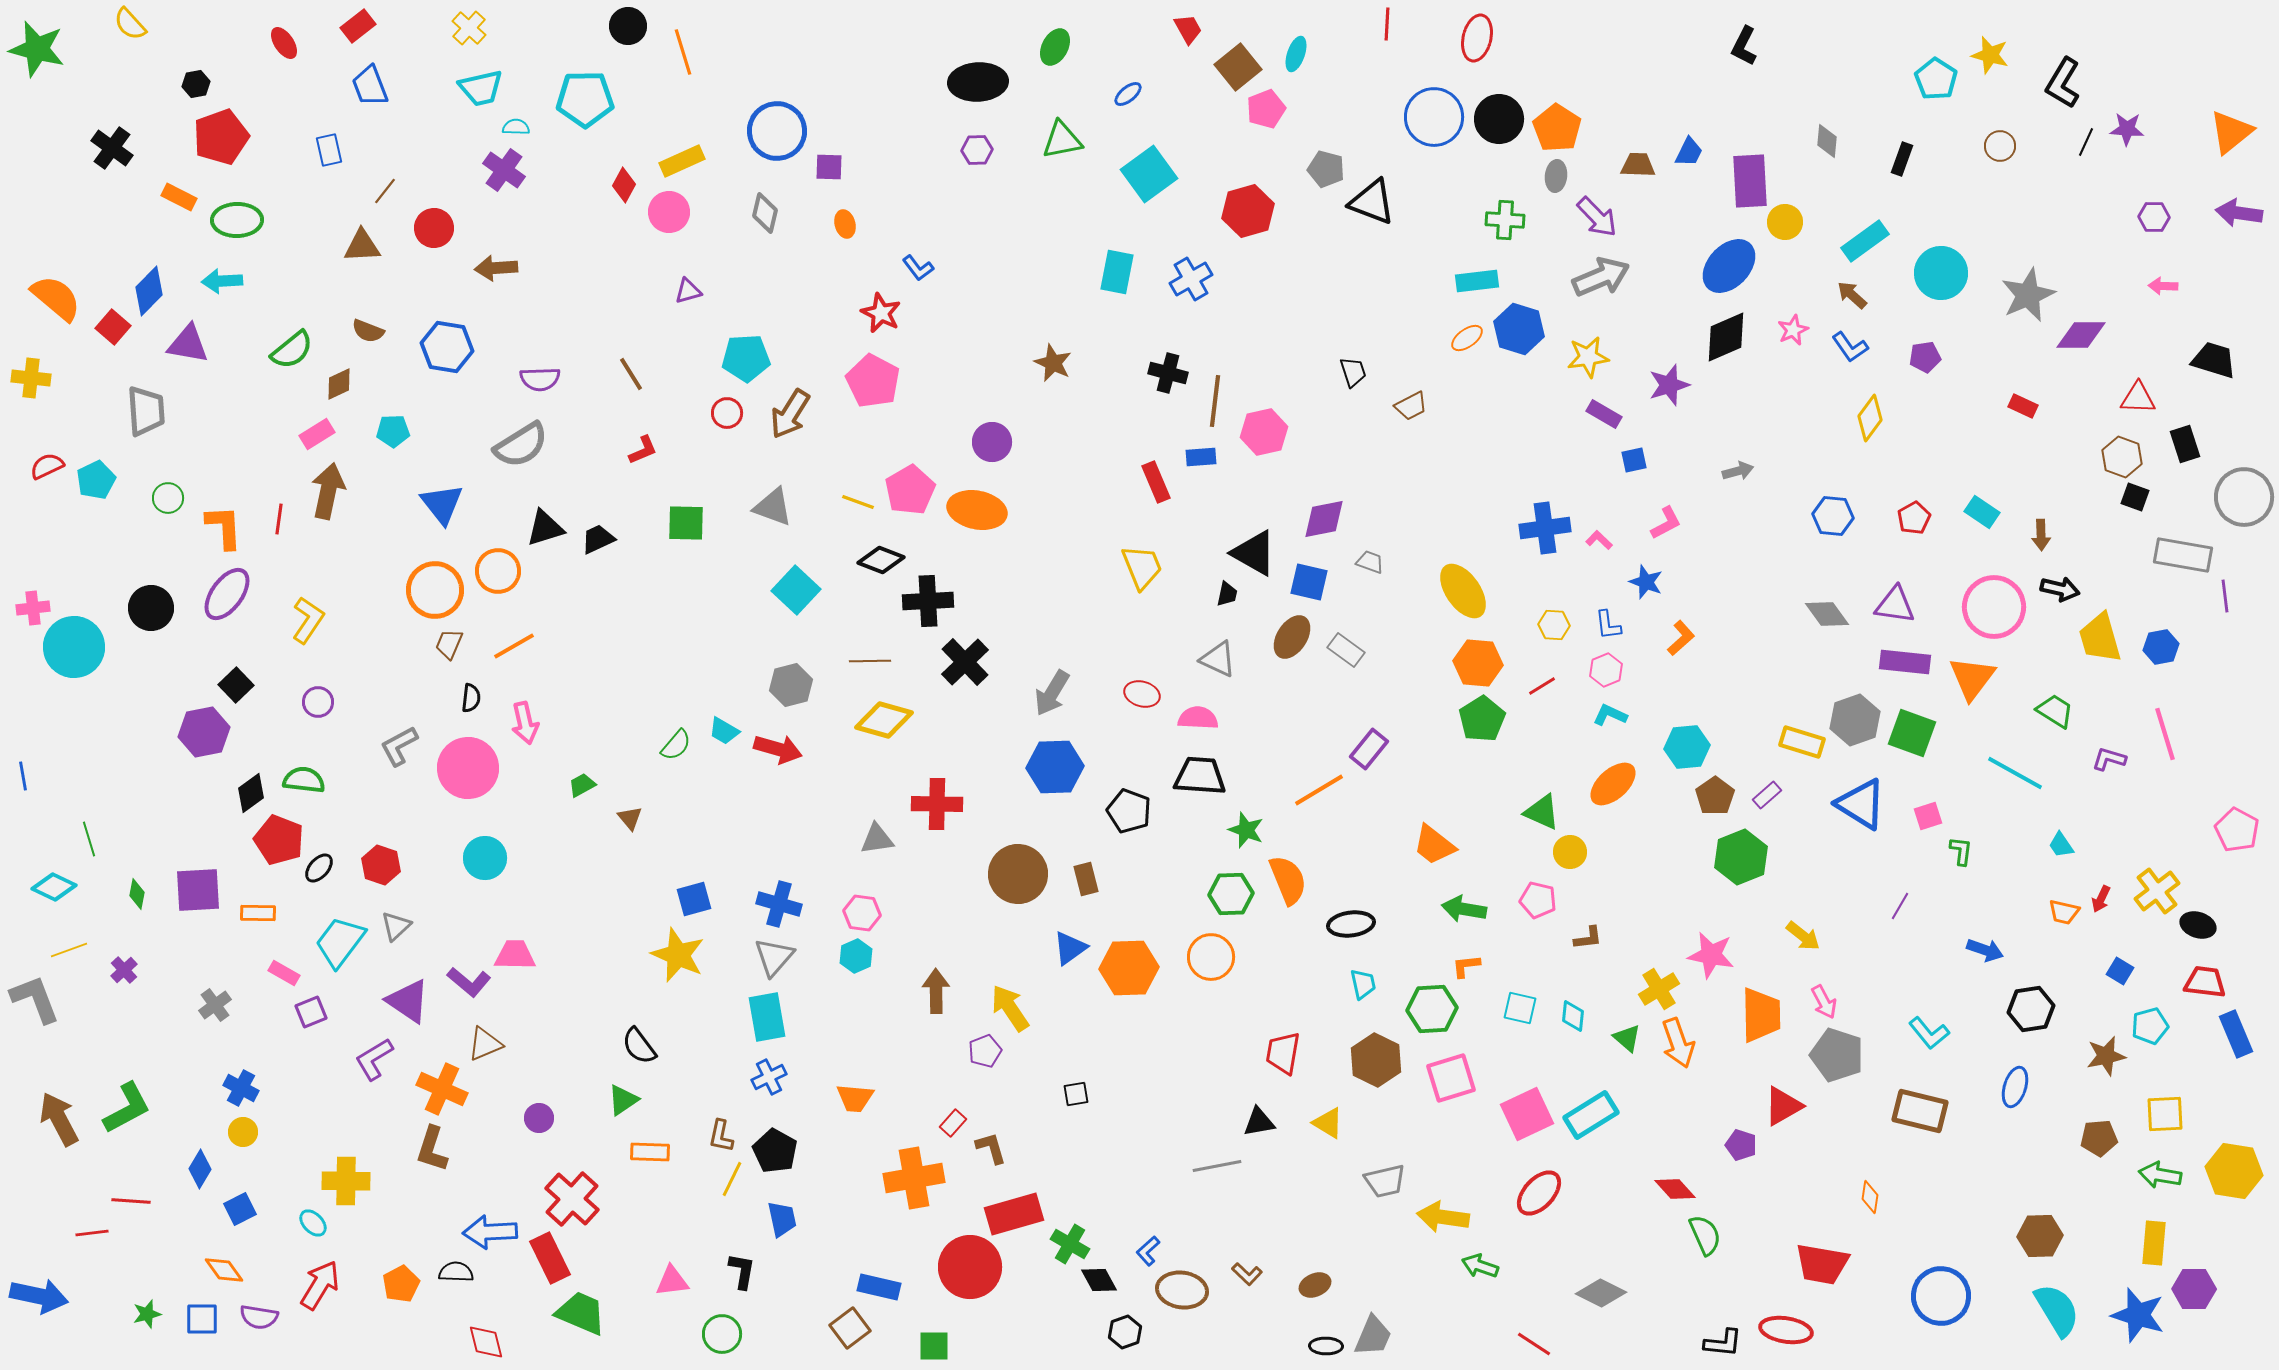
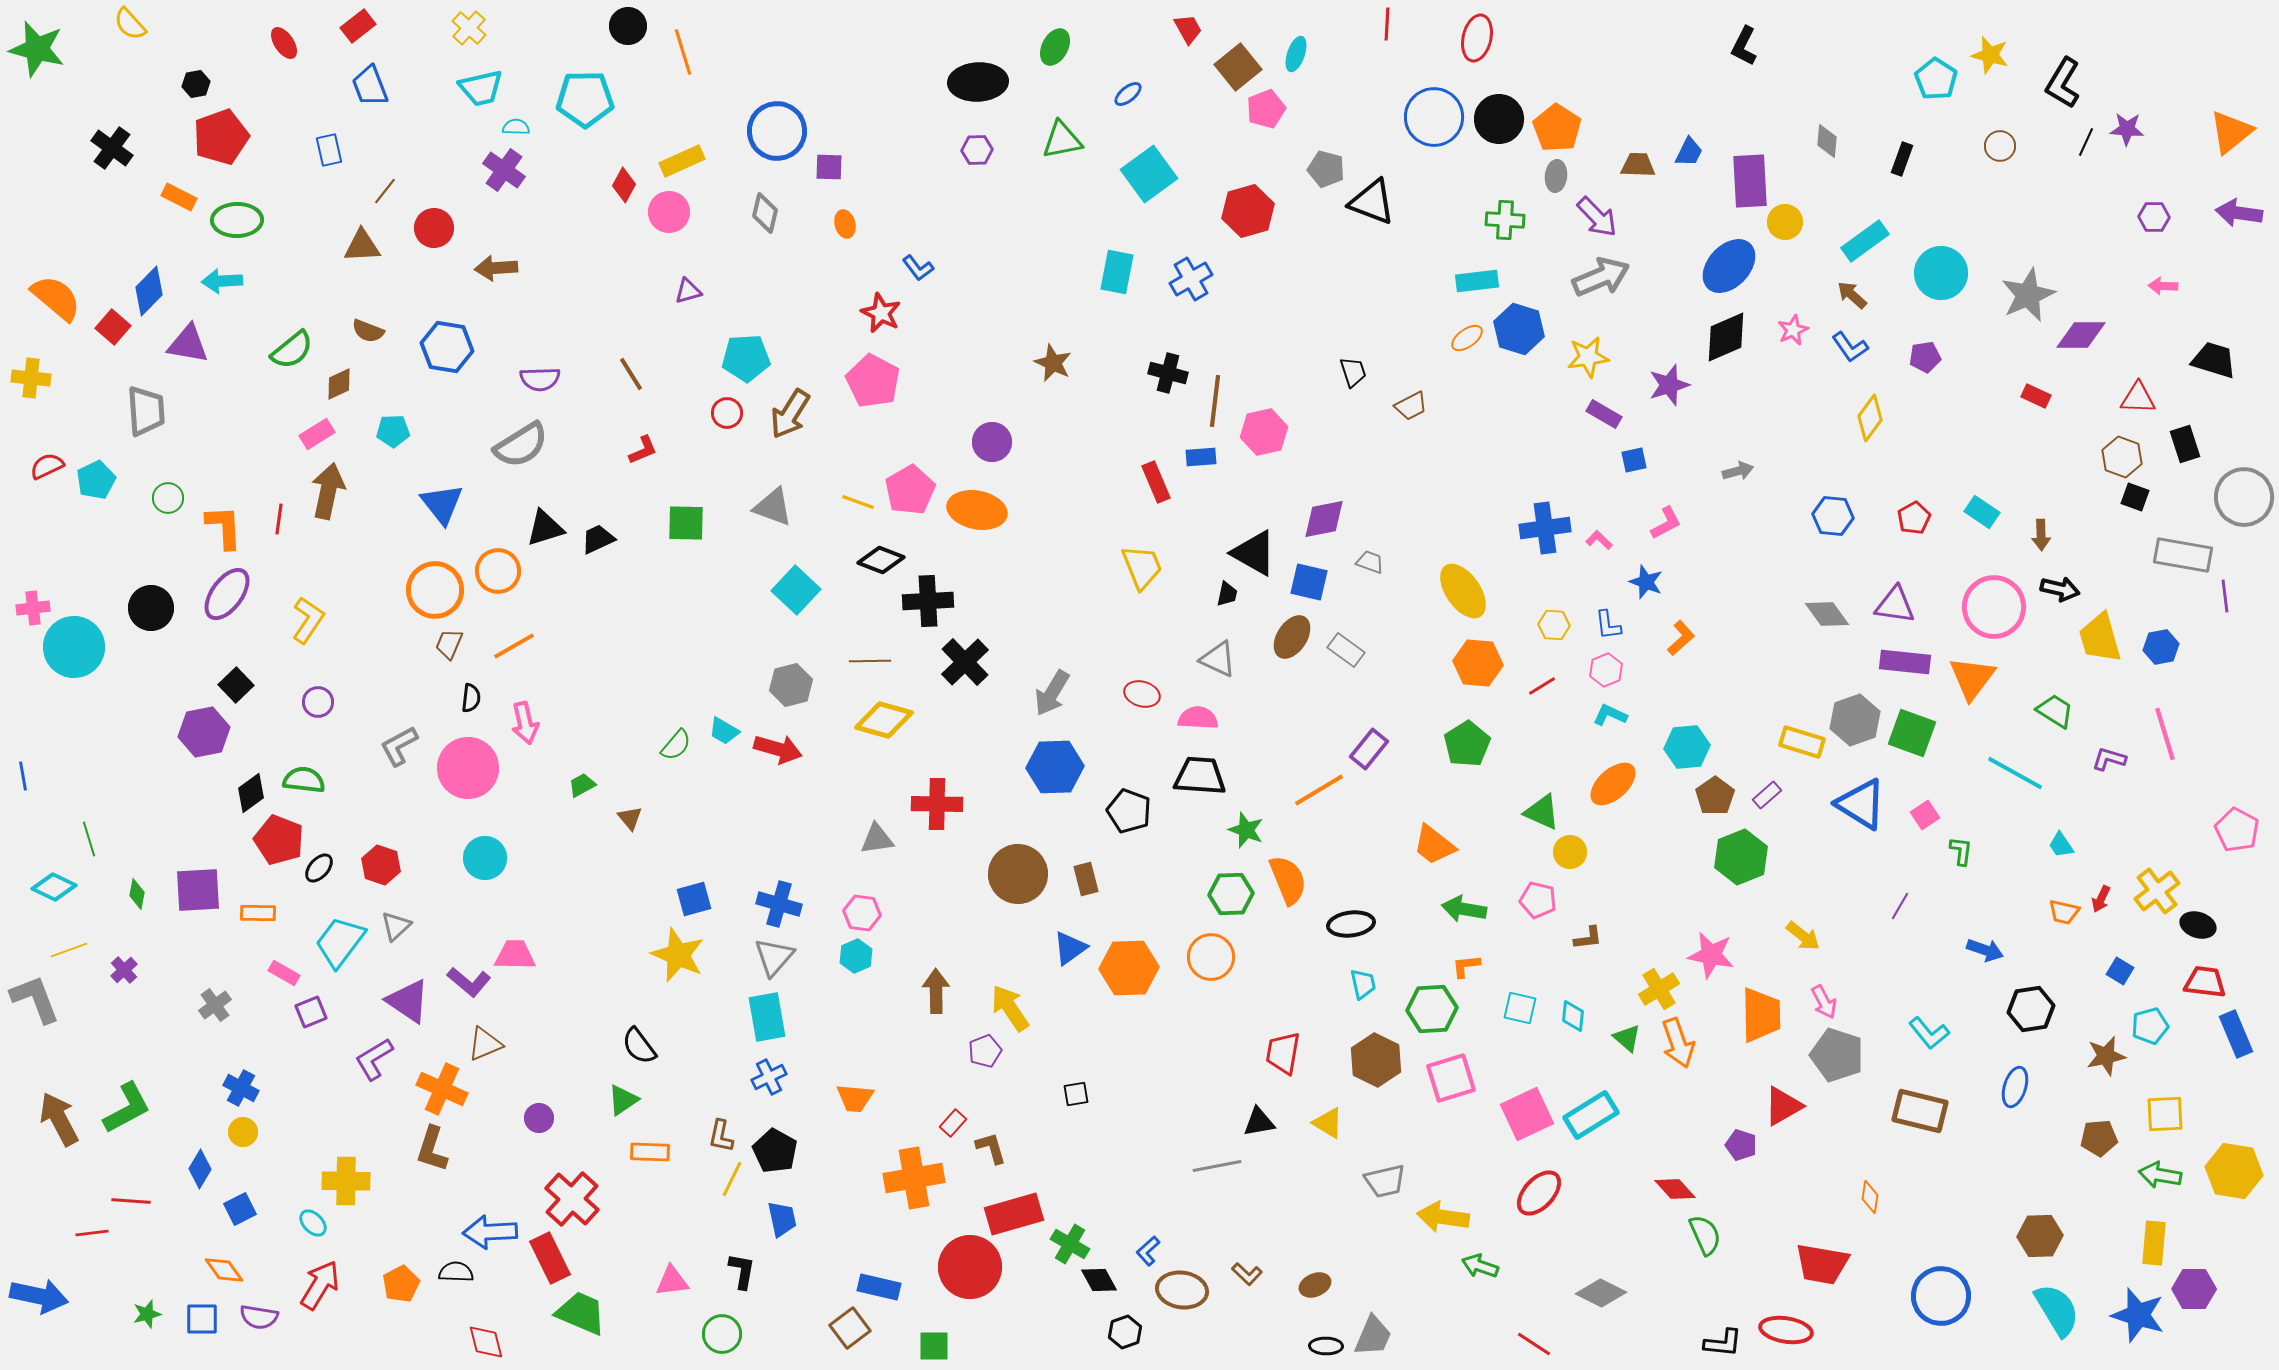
red rectangle at (2023, 406): moved 13 px right, 10 px up
green pentagon at (1482, 719): moved 15 px left, 25 px down
pink square at (1928, 816): moved 3 px left, 1 px up; rotated 16 degrees counterclockwise
